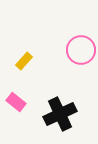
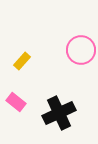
yellow rectangle: moved 2 px left
black cross: moved 1 px left, 1 px up
